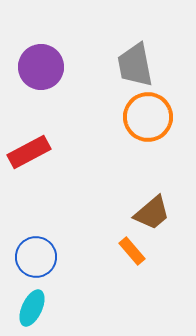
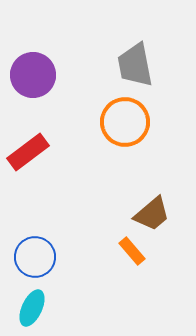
purple circle: moved 8 px left, 8 px down
orange circle: moved 23 px left, 5 px down
red rectangle: moved 1 px left; rotated 9 degrees counterclockwise
brown trapezoid: moved 1 px down
blue circle: moved 1 px left
